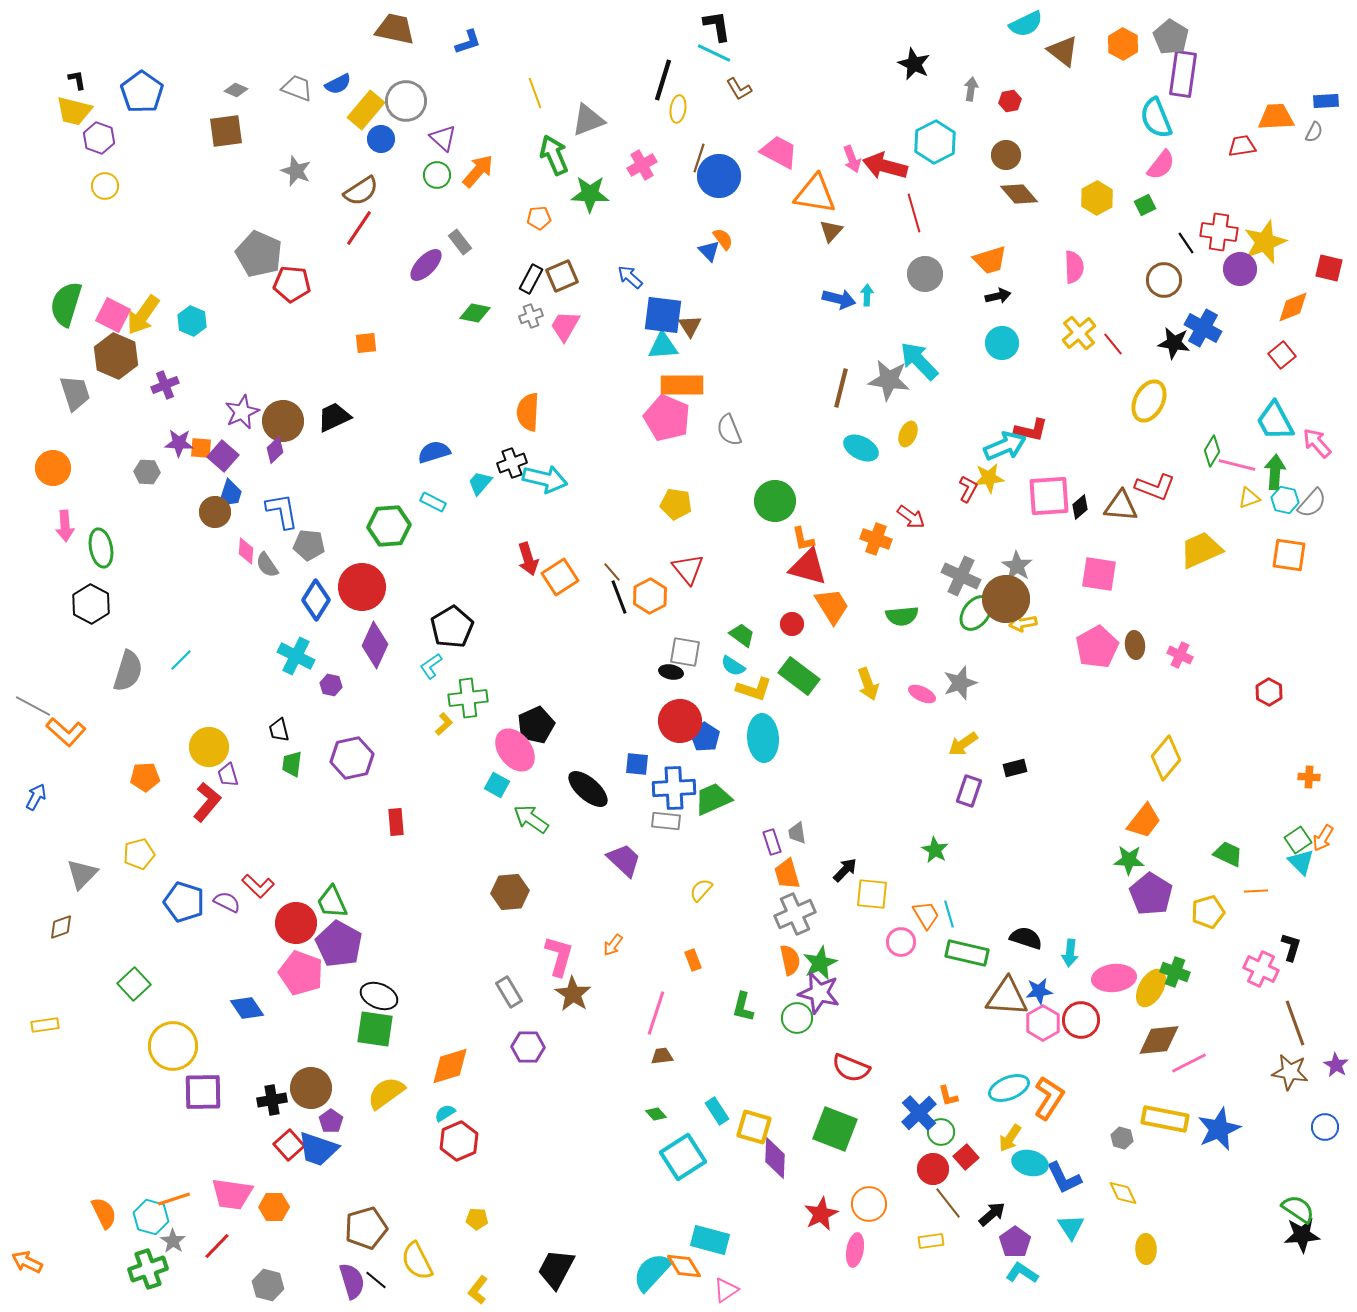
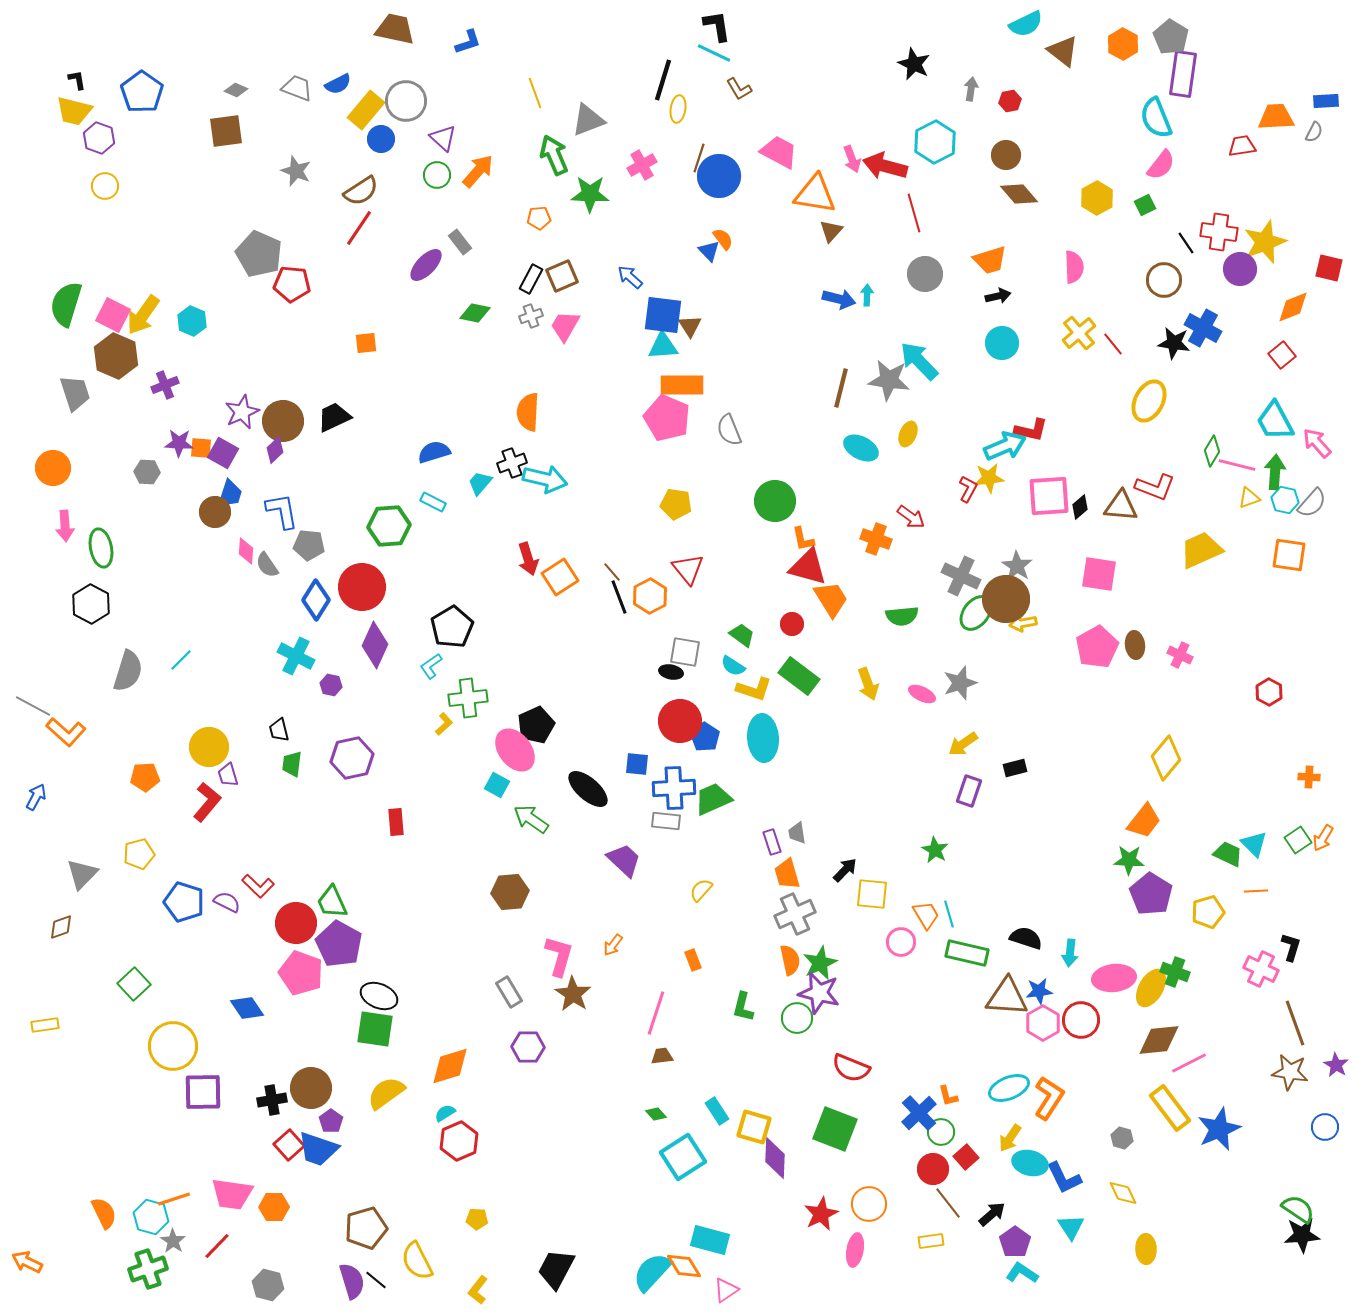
purple square at (223, 456): moved 3 px up; rotated 12 degrees counterclockwise
orange trapezoid at (832, 606): moved 1 px left, 7 px up
cyan triangle at (1301, 862): moved 47 px left, 18 px up
yellow rectangle at (1165, 1119): moved 5 px right, 11 px up; rotated 42 degrees clockwise
